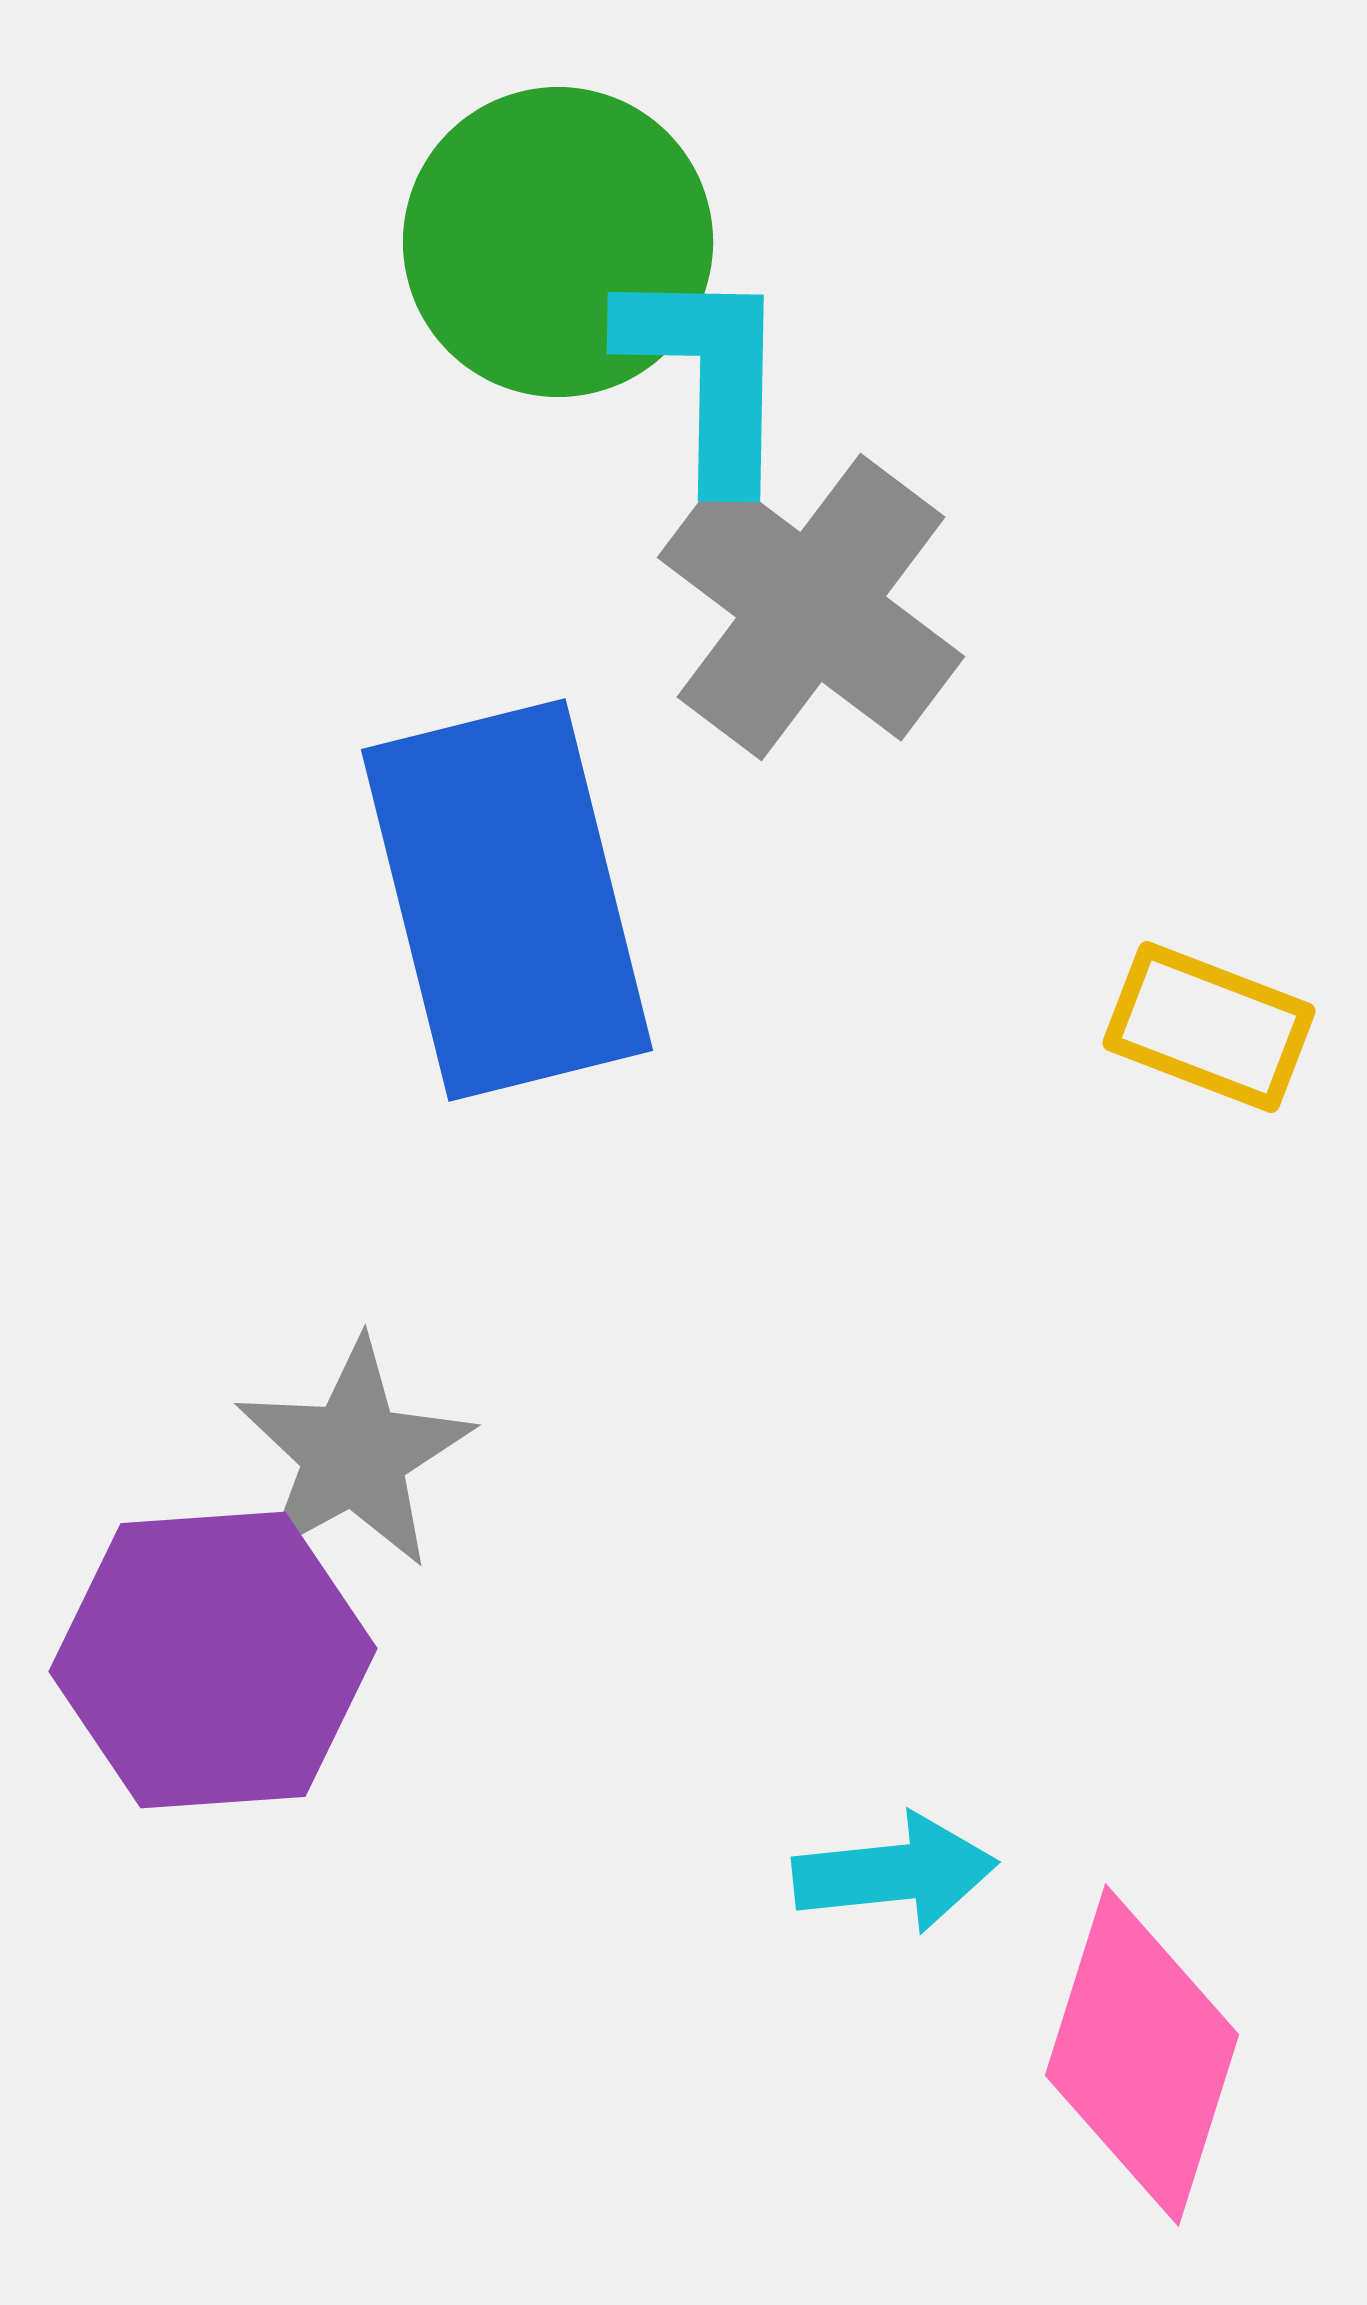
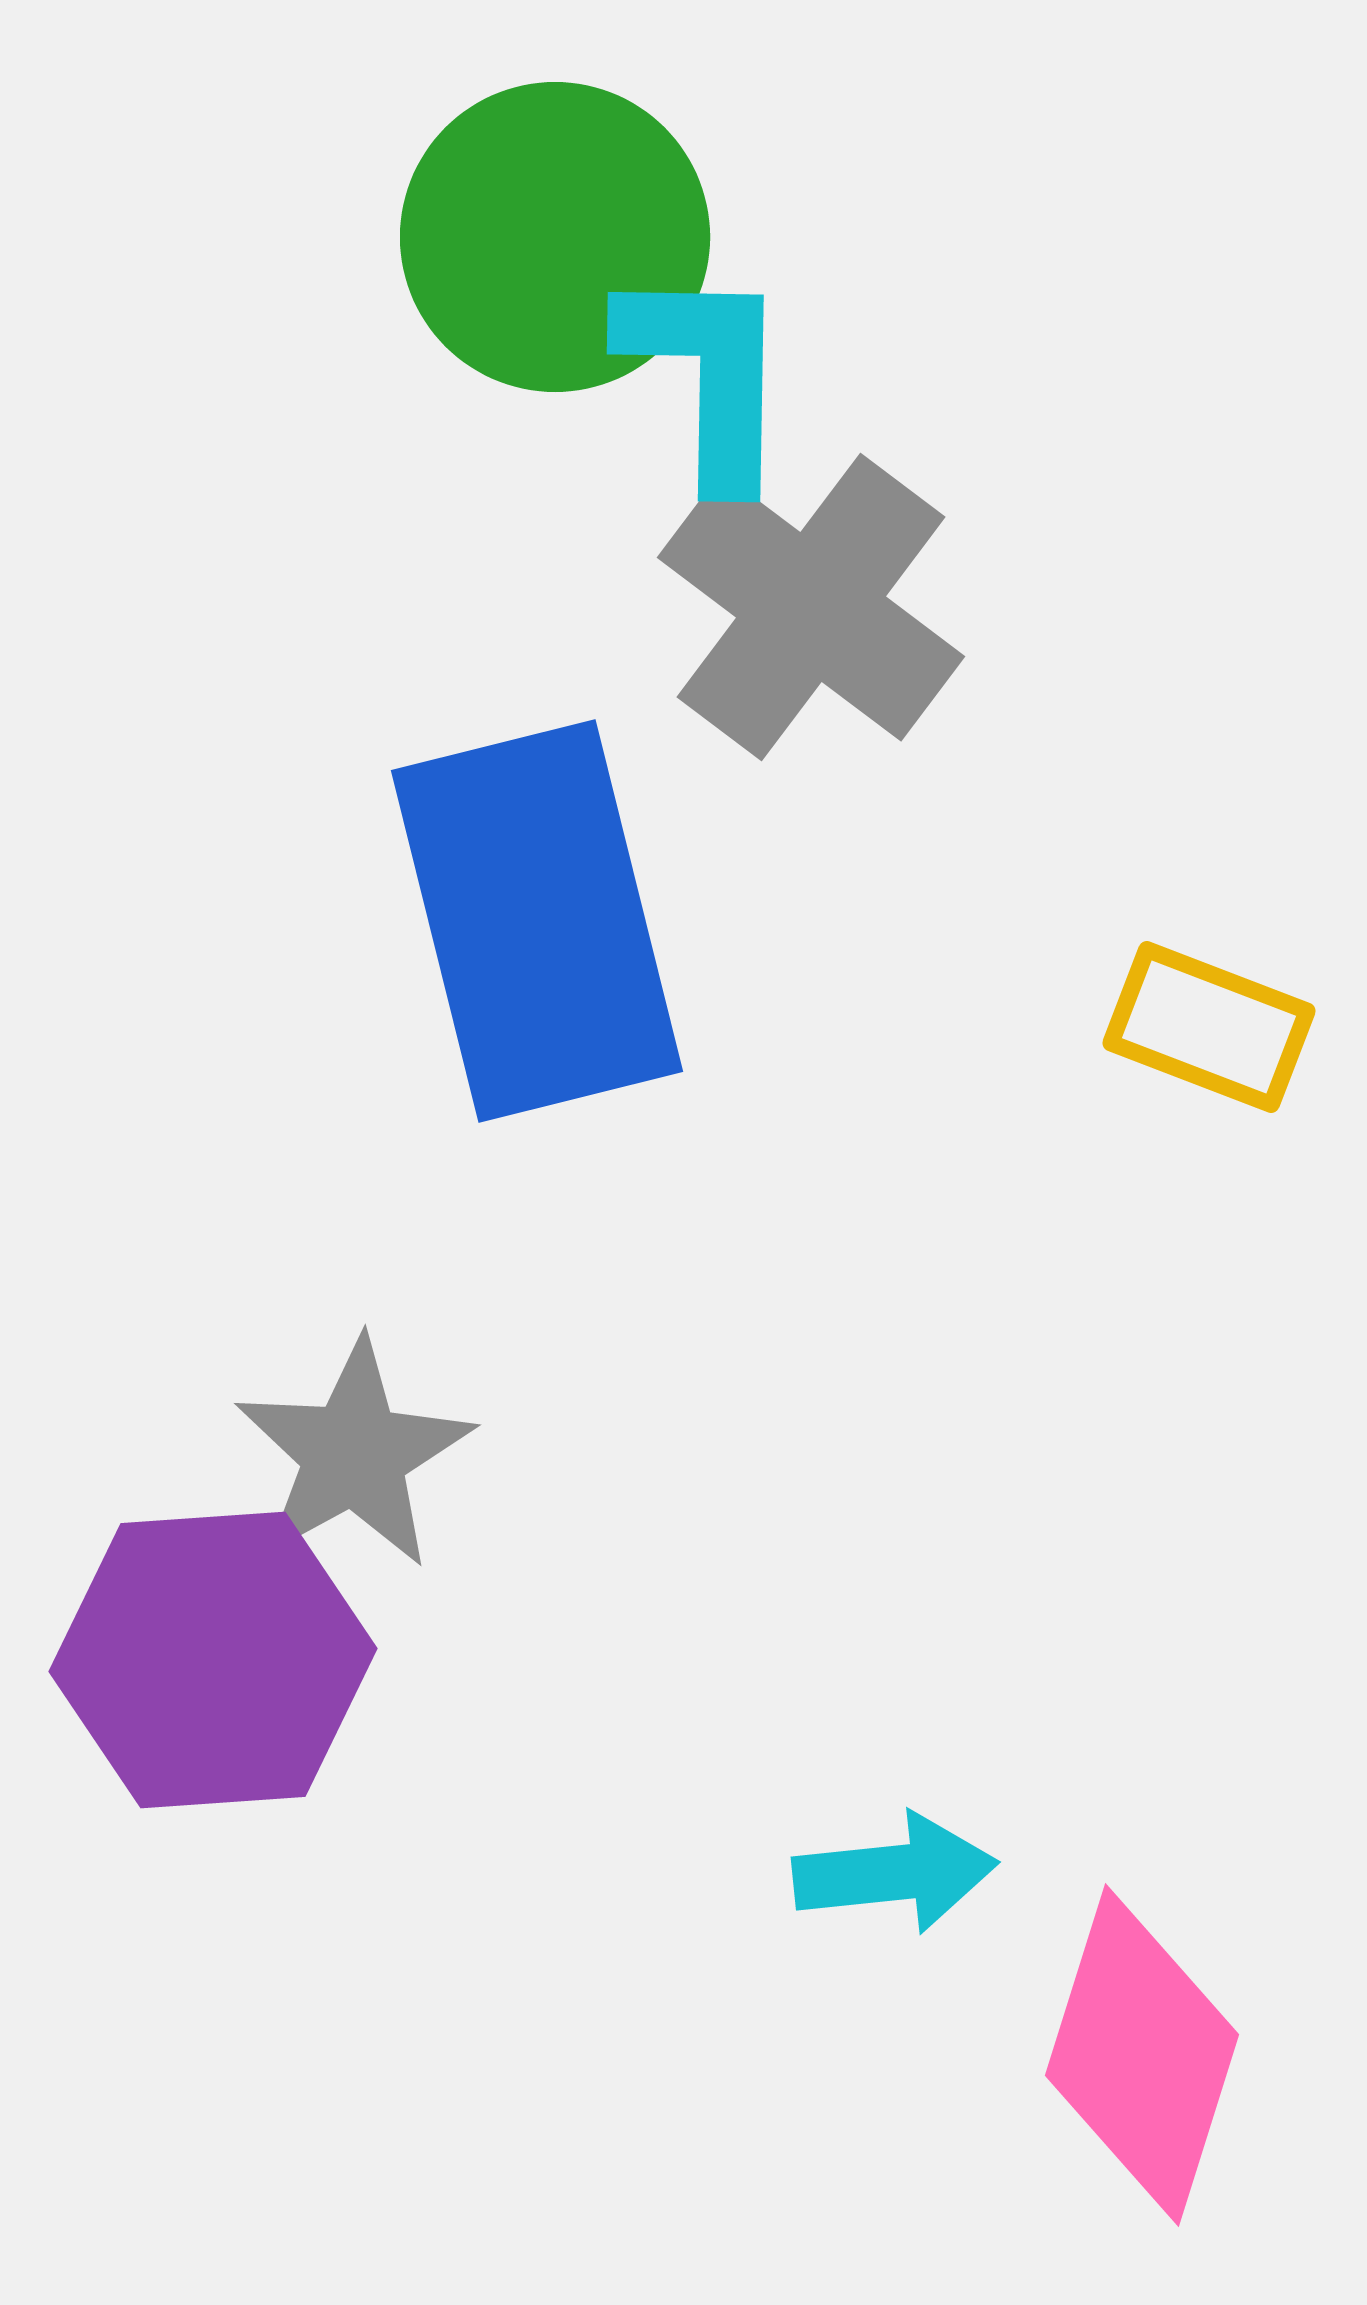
green circle: moved 3 px left, 5 px up
blue rectangle: moved 30 px right, 21 px down
